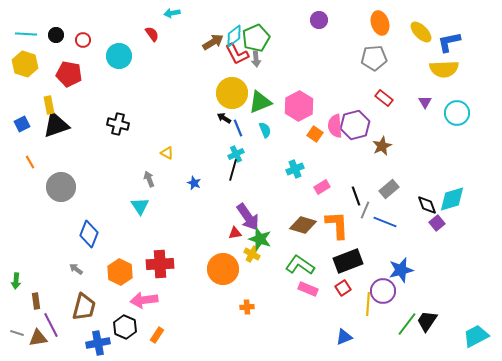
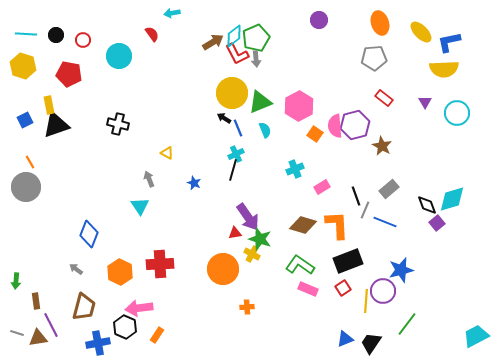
yellow hexagon at (25, 64): moved 2 px left, 2 px down
blue square at (22, 124): moved 3 px right, 4 px up
brown star at (382, 146): rotated 18 degrees counterclockwise
gray circle at (61, 187): moved 35 px left
pink arrow at (144, 300): moved 5 px left, 8 px down
yellow line at (368, 304): moved 2 px left, 3 px up
black trapezoid at (427, 321): moved 56 px left, 22 px down
blue triangle at (344, 337): moved 1 px right, 2 px down
